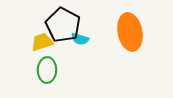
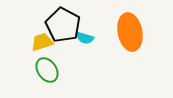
cyan semicircle: moved 5 px right, 1 px up
green ellipse: rotated 35 degrees counterclockwise
